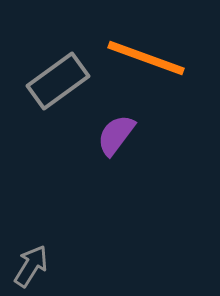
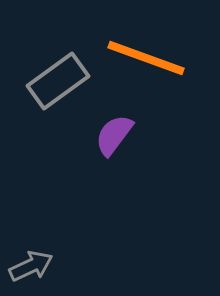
purple semicircle: moved 2 px left
gray arrow: rotated 33 degrees clockwise
